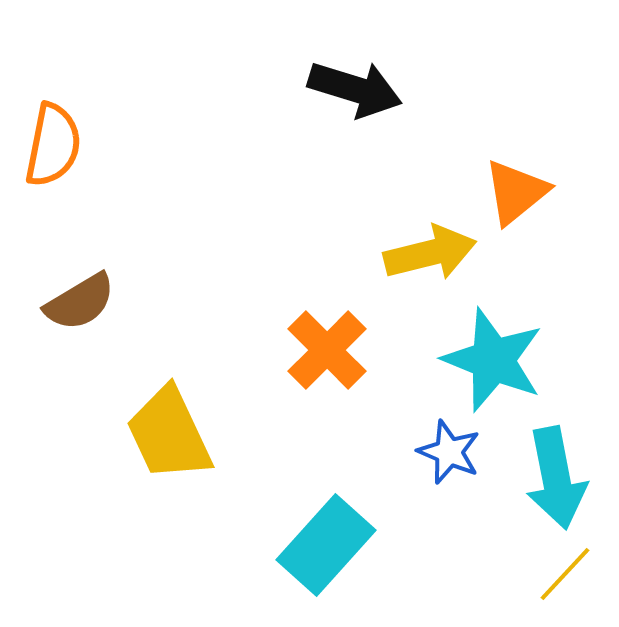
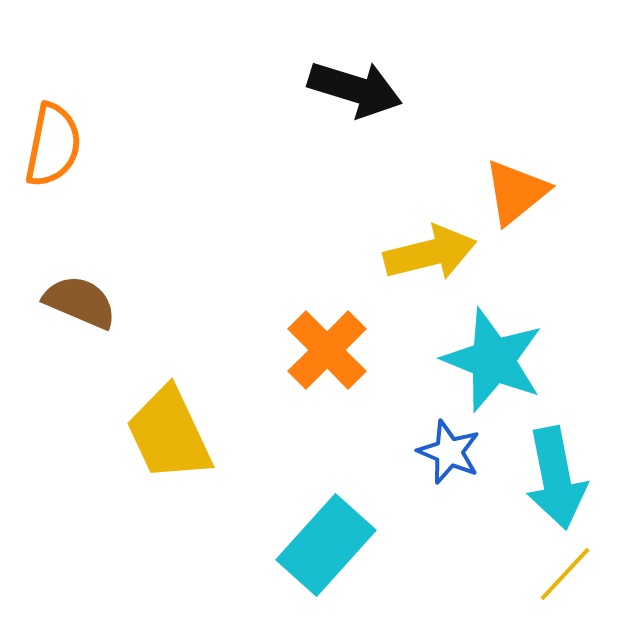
brown semicircle: rotated 126 degrees counterclockwise
